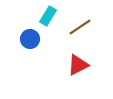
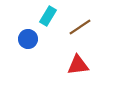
blue circle: moved 2 px left
red triangle: rotated 20 degrees clockwise
